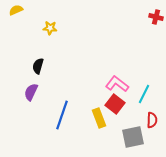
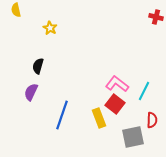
yellow semicircle: rotated 80 degrees counterclockwise
yellow star: rotated 24 degrees clockwise
cyan line: moved 3 px up
